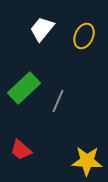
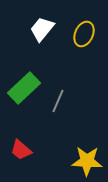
yellow ellipse: moved 2 px up
